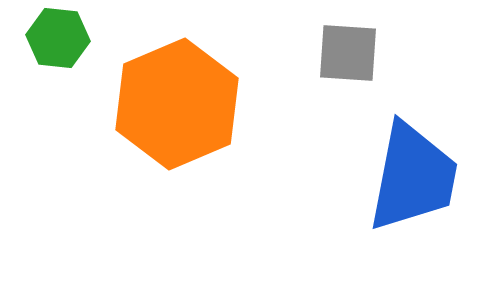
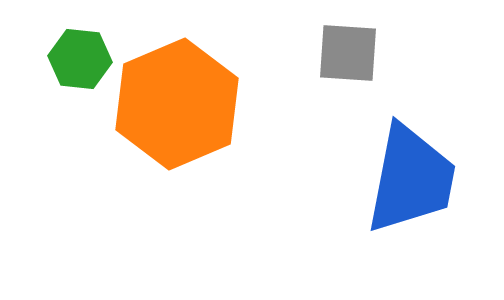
green hexagon: moved 22 px right, 21 px down
blue trapezoid: moved 2 px left, 2 px down
